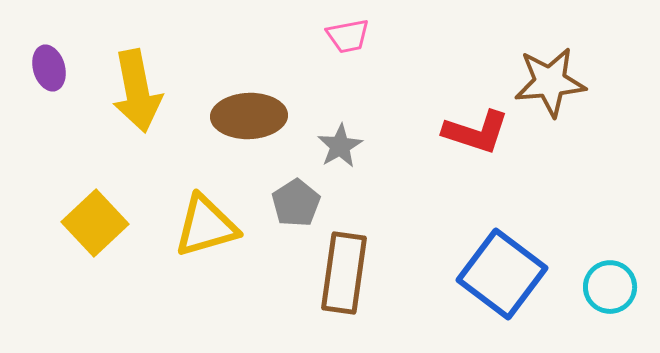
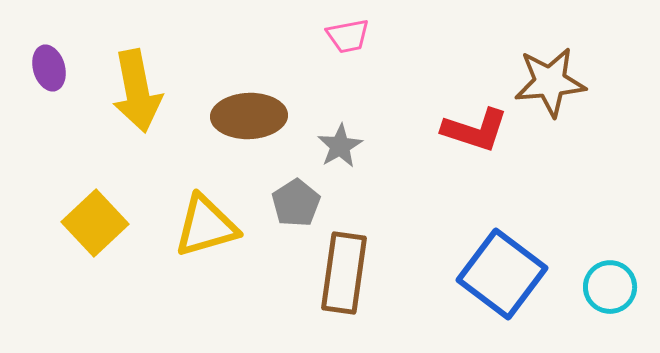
red L-shape: moved 1 px left, 2 px up
